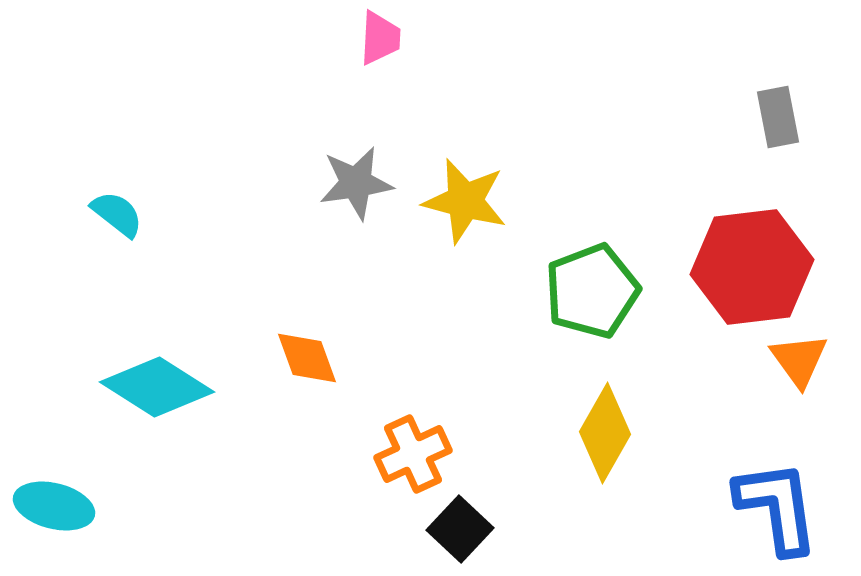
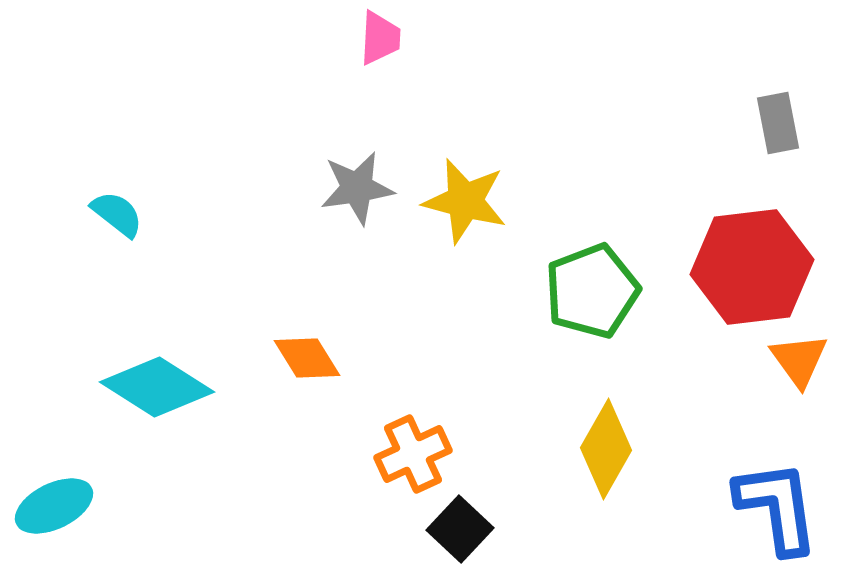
gray rectangle: moved 6 px down
gray star: moved 1 px right, 5 px down
orange diamond: rotated 12 degrees counterclockwise
yellow diamond: moved 1 px right, 16 px down
cyan ellipse: rotated 40 degrees counterclockwise
